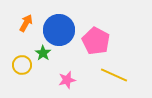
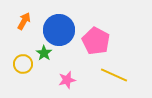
orange arrow: moved 2 px left, 2 px up
green star: moved 1 px right
yellow circle: moved 1 px right, 1 px up
